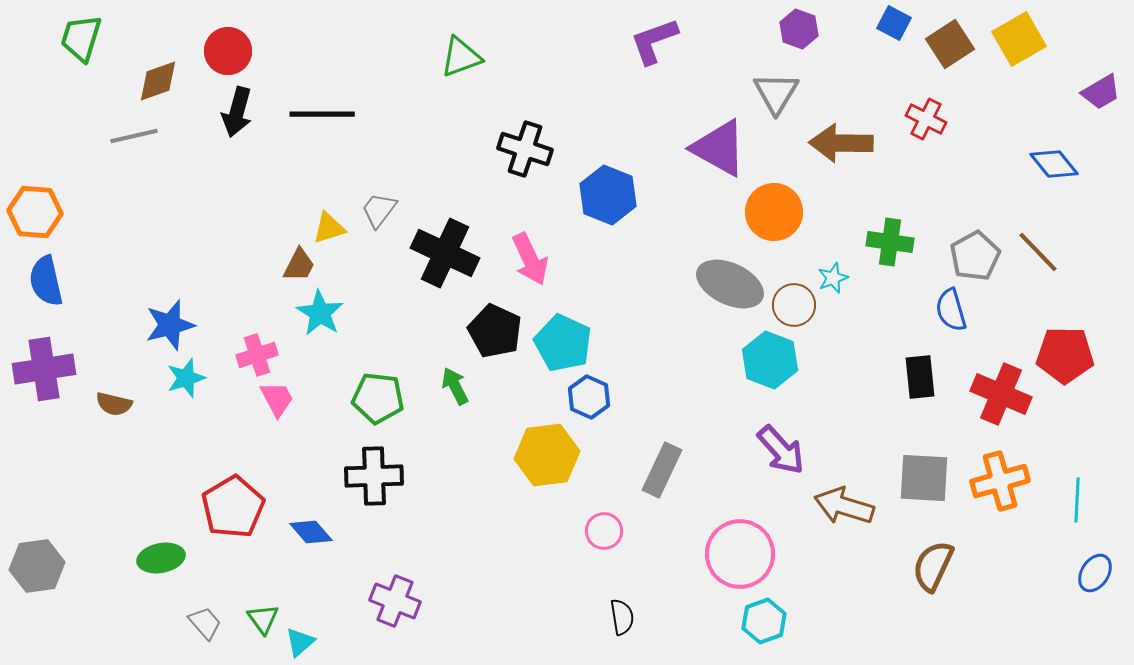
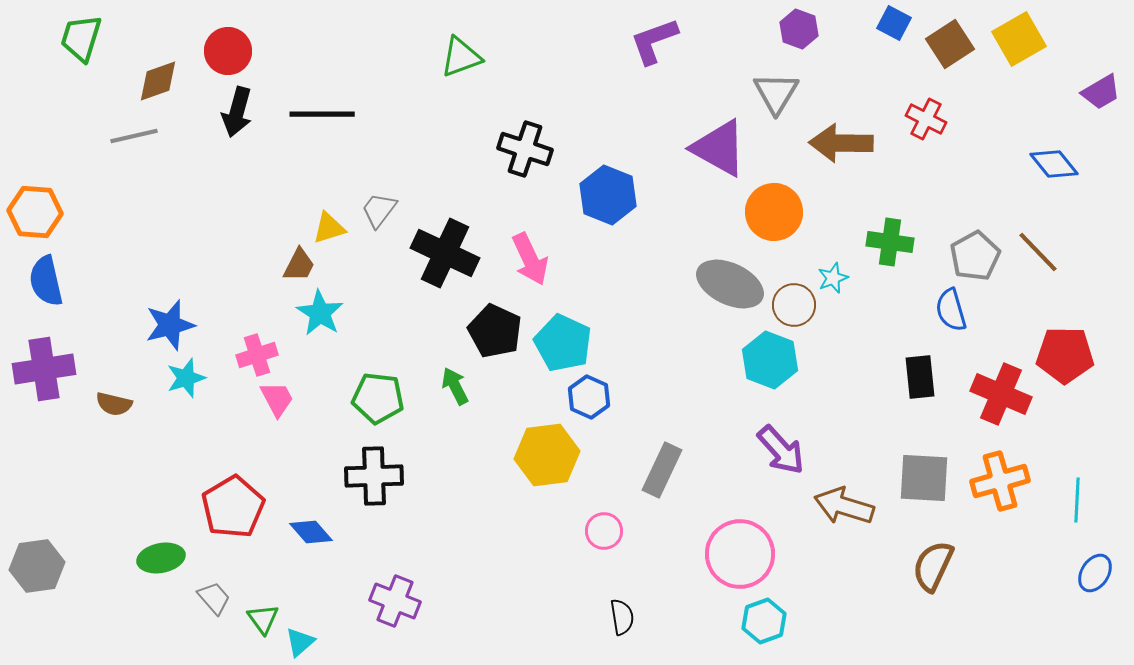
gray trapezoid at (205, 623): moved 9 px right, 25 px up
